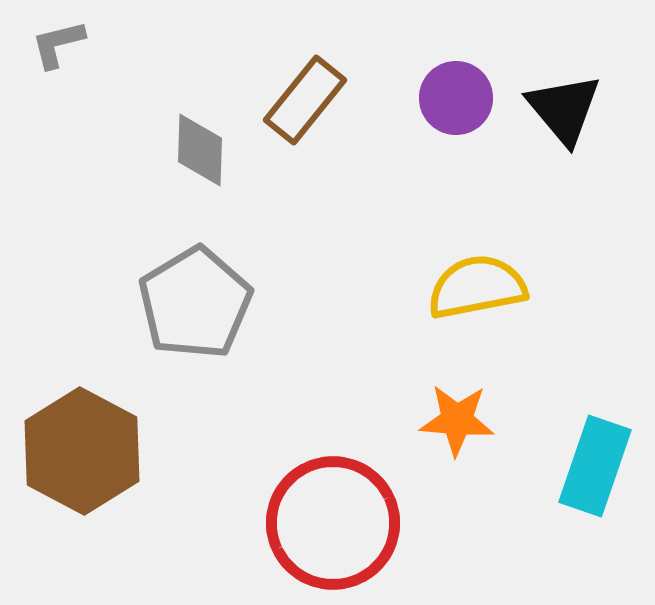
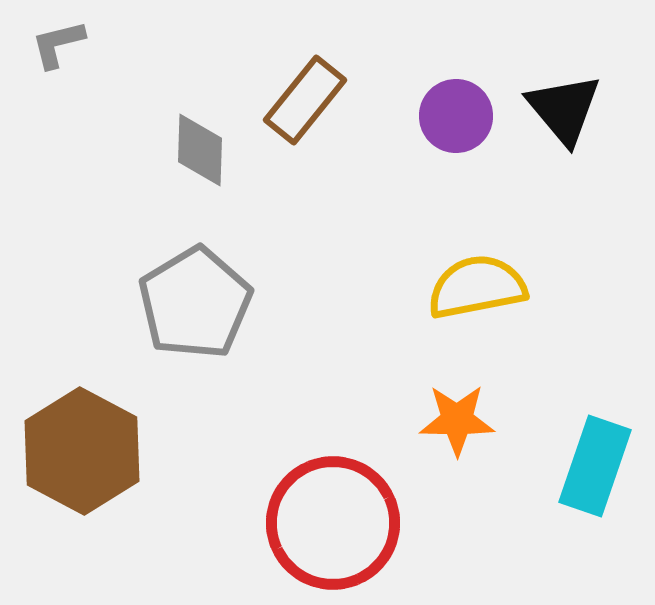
purple circle: moved 18 px down
orange star: rotated 4 degrees counterclockwise
